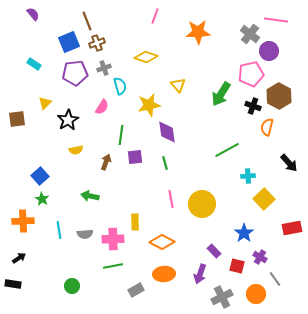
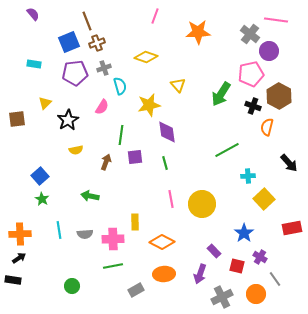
cyan rectangle at (34, 64): rotated 24 degrees counterclockwise
orange cross at (23, 221): moved 3 px left, 13 px down
black rectangle at (13, 284): moved 4 px up
